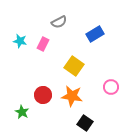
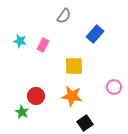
gray semicircle: moved 5 px right, 6 px up; rotated 28 degrees counterclockwise
blue rectangle: rotated 18 degrees counterclockwise
pink rectangle: moved 1 px down
yellow square: rotated 36 degrees counterclockwise
pink circle: moved 3 px right
red circle: moved 7 px left, 1 px down
black square: rotated 21 degrees clockwise
